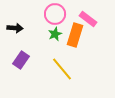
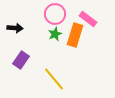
yellow line: moved 8 px left, 10 px down
